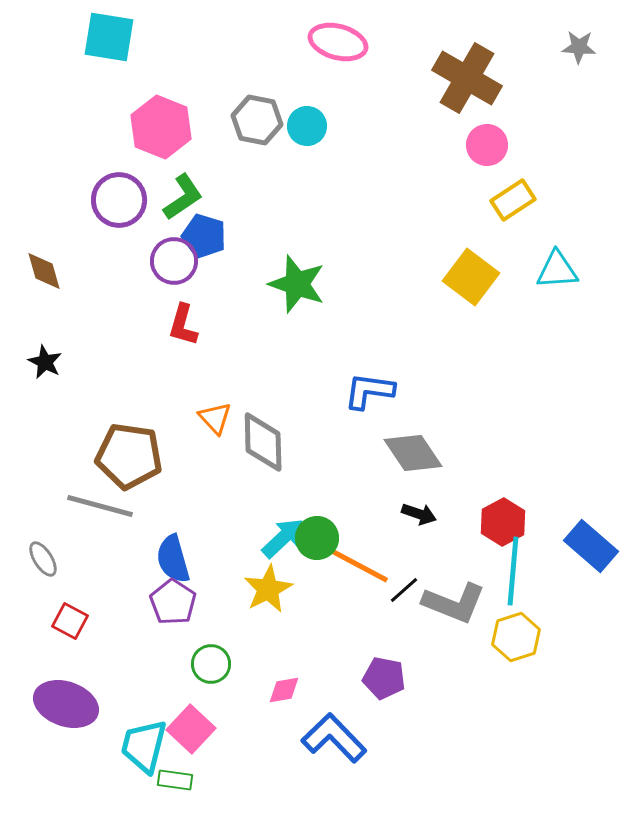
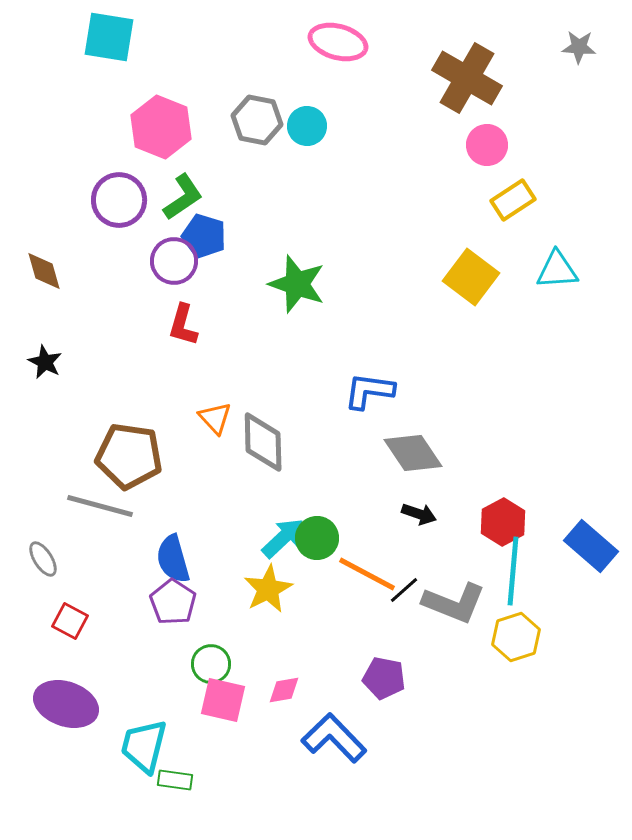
orange line at (360, 566): moved 7 px right, 8 px down
pink square at (191, 729): moved 32 px right, 29 px up; rotated 30 degrees counterclockwise
